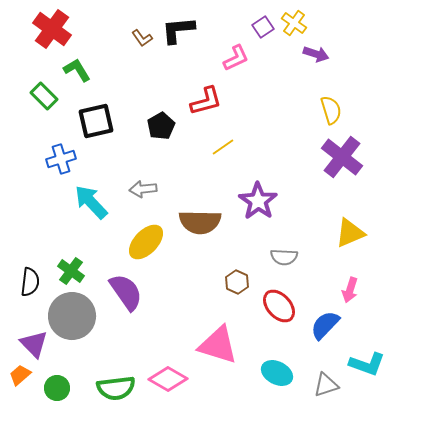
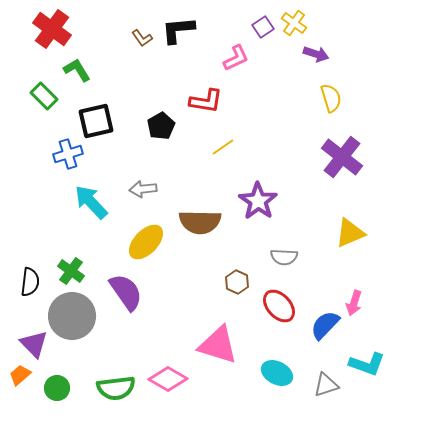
red L-shape: rotated 24 degrees clockwise
yellow semicircle: moved 12 px up
blue cross: moved 7 px right, 5 px up
pink arrow: moved 4 px right, 13 px down
